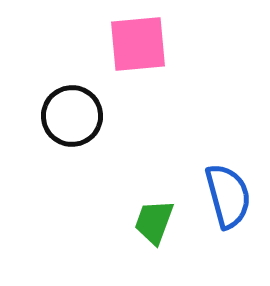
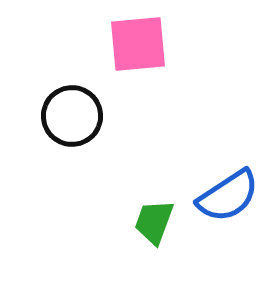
blue semicircle: rotated 72 degrees clockwise
